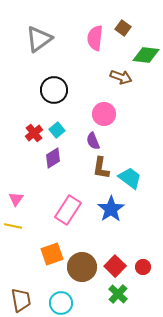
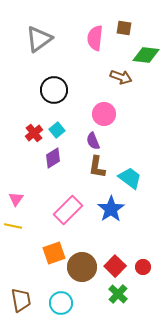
brown square: moved 1 px right; rotated 28 degrees counterclockwise
brown L-shape: moved 4 px left, 1 px up
pink rectangle: rotated 12 degrees clockwise
orange square: moved 2 px right, 1 px up
